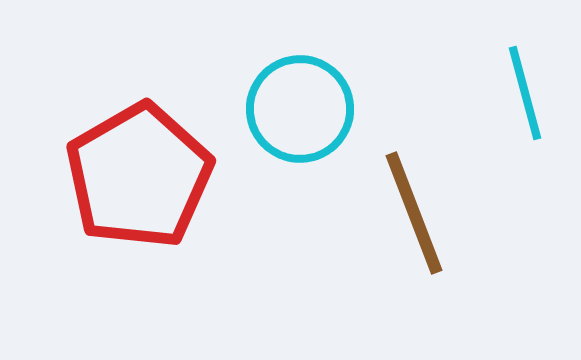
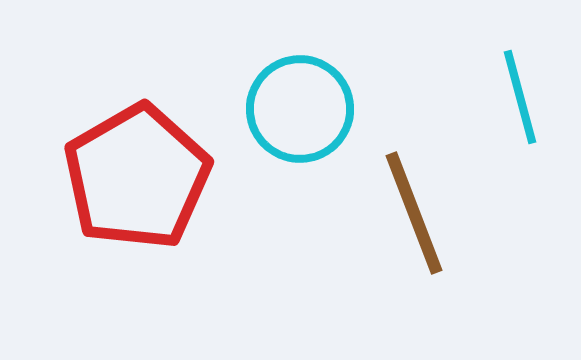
cyan line: moved 5 px left, 4 px down
red pentagon: moved 2 px left, 1 px down
